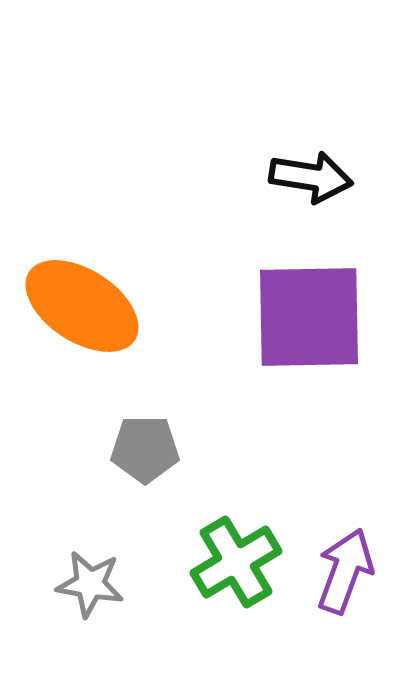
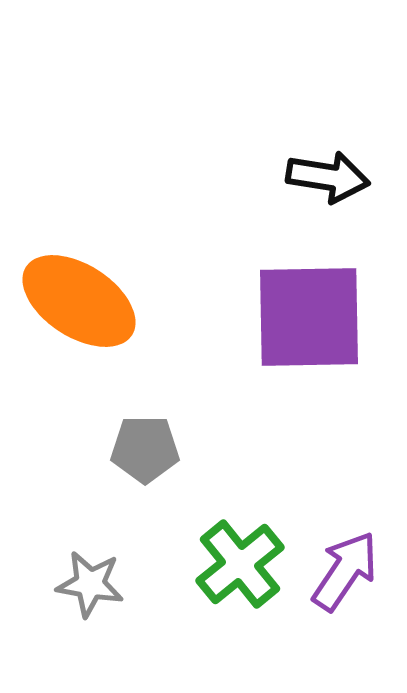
black arrow: moved 17 px right
orange ellipse: moved 3 px left, 5 px up
green cross: moved 4 px right, 2 px down; rotated 8 degrees counterclockwise
purple arrow: rotated 14 degrees clockwise
